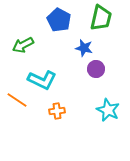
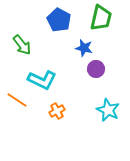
green arrow: moved 1 px left; rotated 100 degrees counterclockwise
orange cross: rotated 21 degrees counterclockwise
